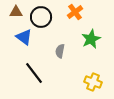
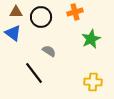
orange cross: rotated 21 degrees clockwise
blue triangle: moved 11 px left, 4 px up
gray semicircle: moved 11 px left; rotated 112 degrees clockwise
yellow cross: rotated 18 degrees counterclockwise
